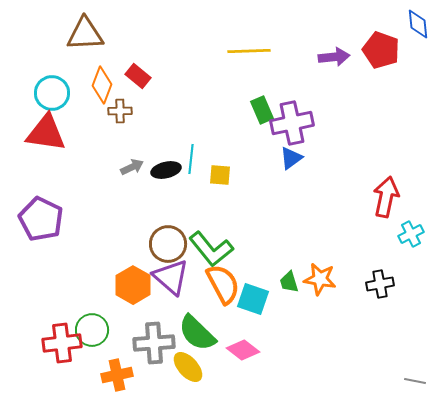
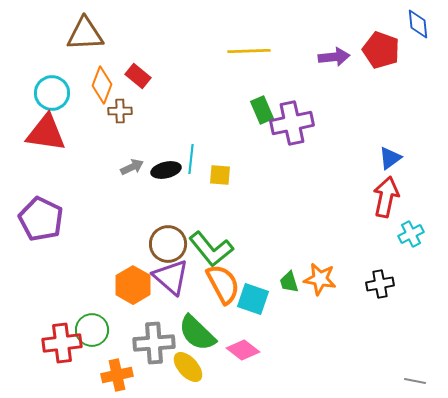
blue triangle: moved 99 px right
